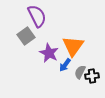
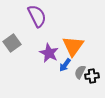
gray square: moved 14 px left, 7 px down
